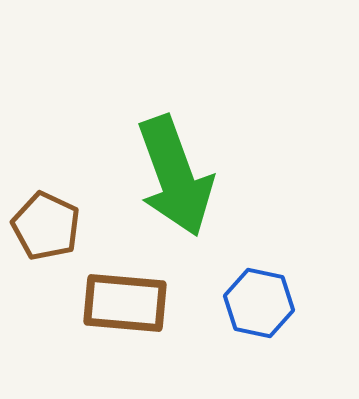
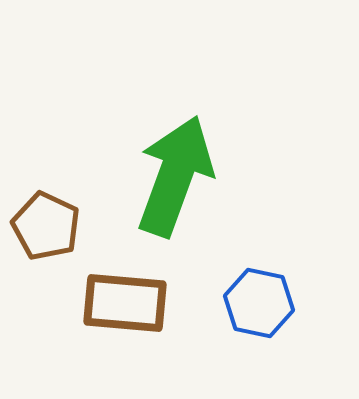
green arrow: rotated 140 degrees counterclockwise
